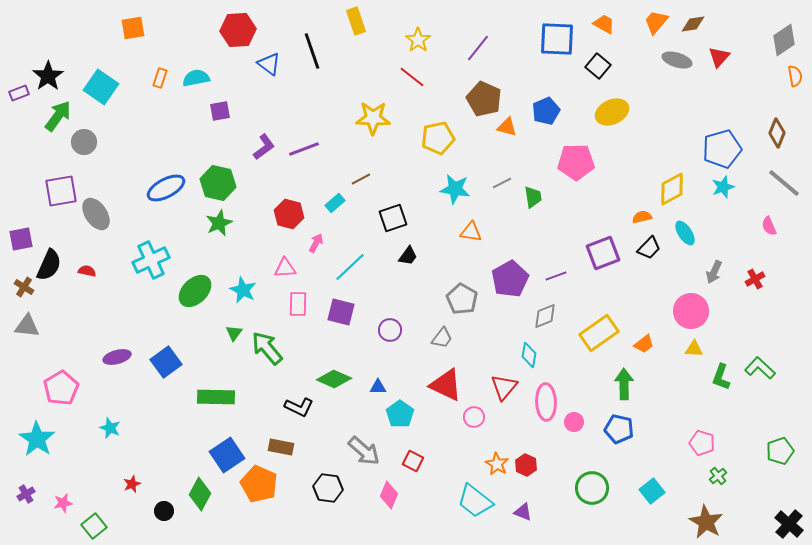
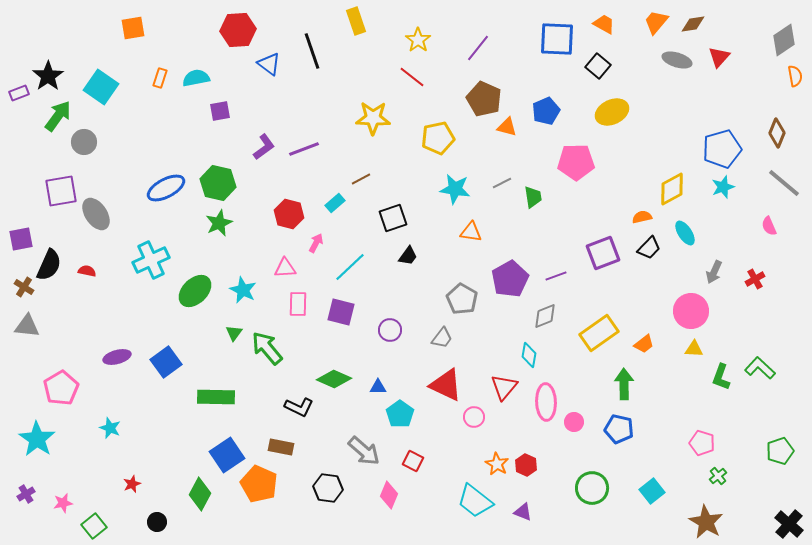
black circle at (164, 511): moved 7 px left, 11 px down
